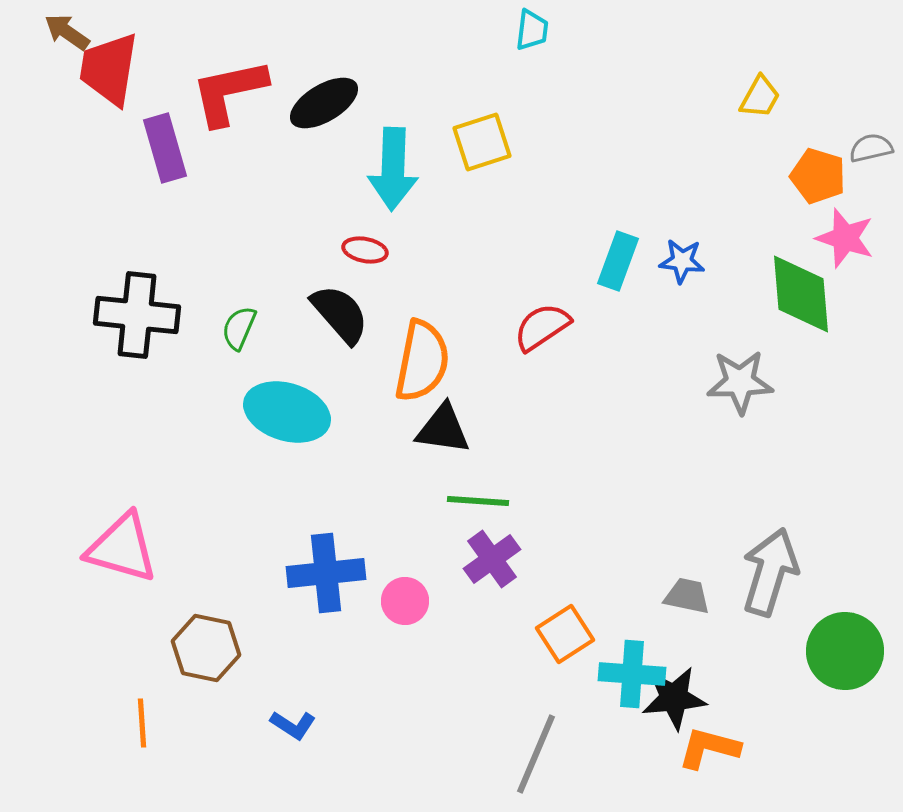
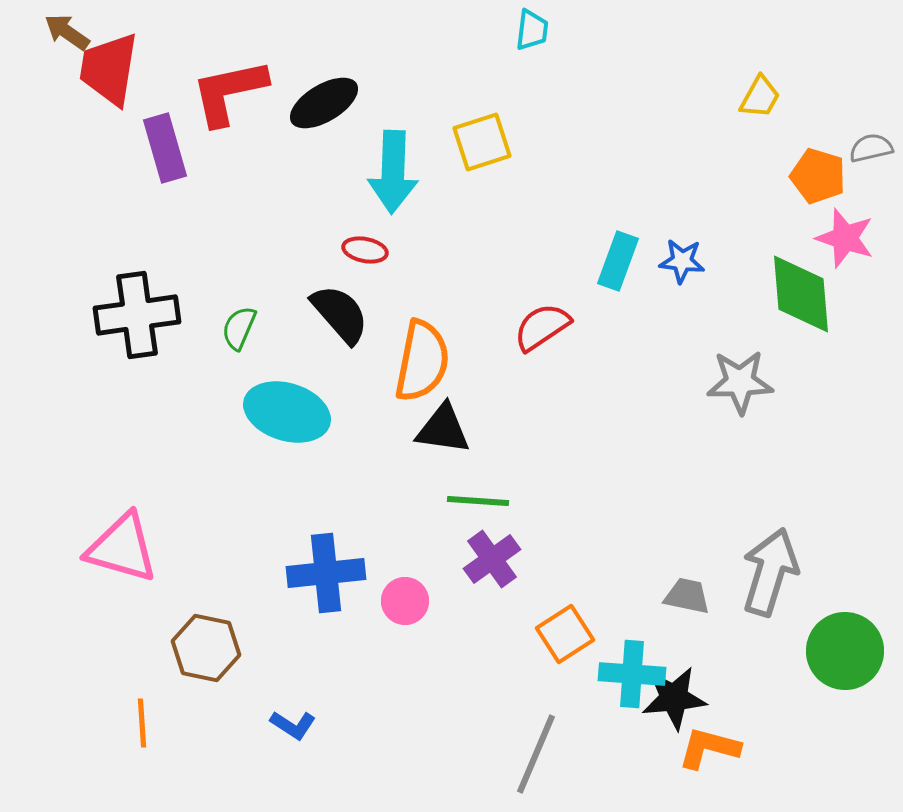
cyan arrow: moved 3 px down
black cross: rotated 14 degrees counterclockwise
